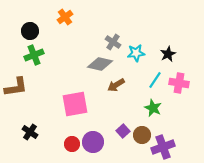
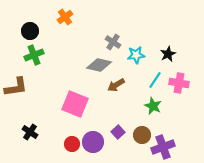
cyan star: moved 2 px down
gray diamond: moved 1 px left, 1 px down
pink square: rotated 32 degrees clockwise
green star: moved 2 px up
purple square: moved 5 px left, 1 px down
